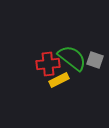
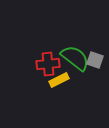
green semicircle: moved 3 px right
